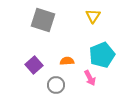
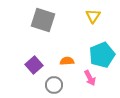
gray circle: moved 2 px left
